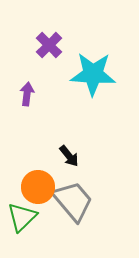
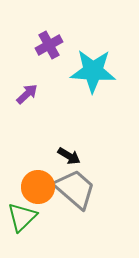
purple cross: rotated 16 degrees clockwise
cyan star: moved 3 px up
purple arrow: rotated 40 degrees clockwise
black arrow: rotated 20 degrees counterclockwise
gray trapezoid: moved 2 px right, 12 px up; rotated 9 degrees counterclockwise
